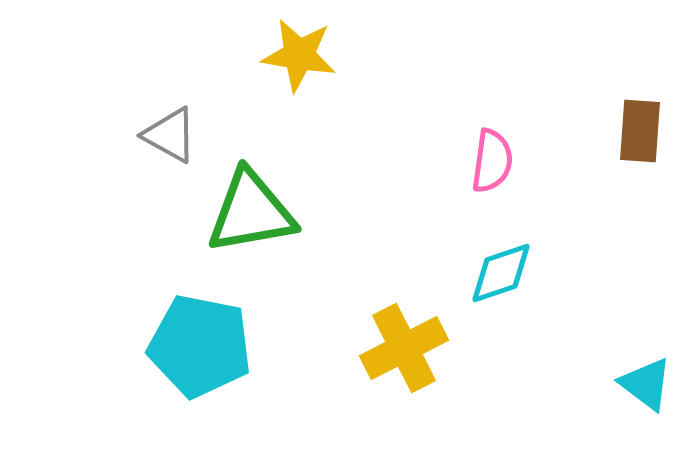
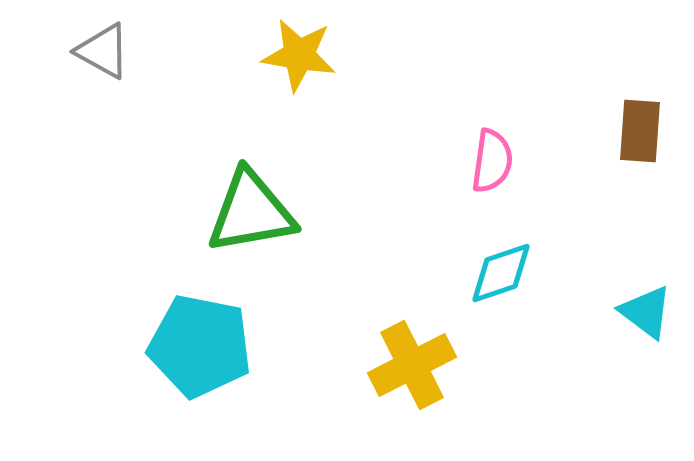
gray triangle: moved 67 px left, 84 px up
yellow cross: moved 8 px right, 17 px down
cyan triangle: moved 72 px up
